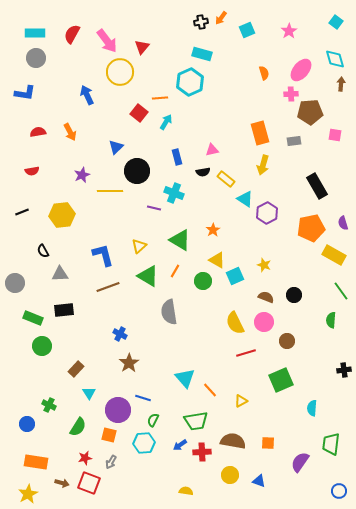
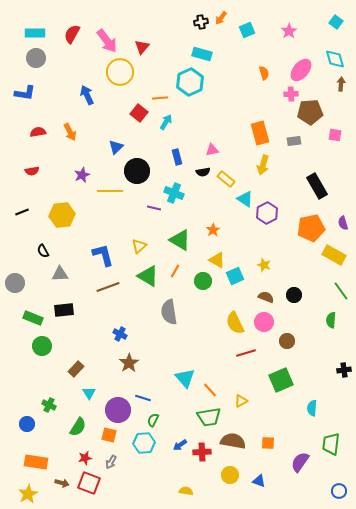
green trapezoid at (196, 421): moved 13 px right, 4 px up
